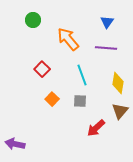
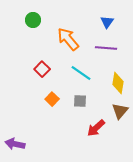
cyan line: moved 1 px left, 2 px up; rotated 35 degrees counterclockwise
